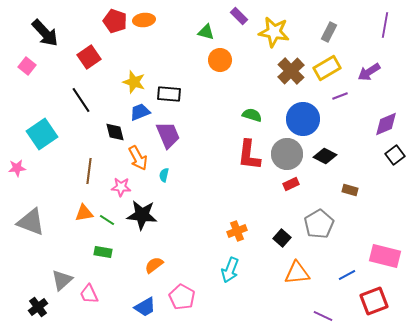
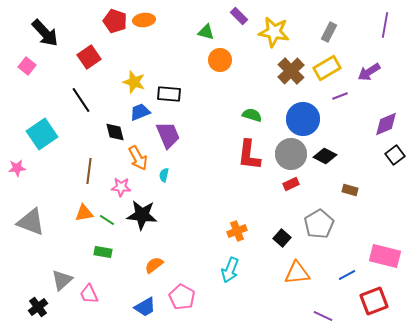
gray circle at (287, 154): moved 4 px right
